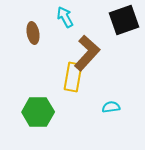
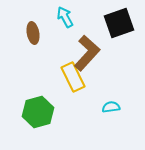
black square: moved 5 px left, 3 px down
yellow rectangle: rotated 36 degrees counterclockwise
green hexagon: rotated 16 degrees counterclockwise
